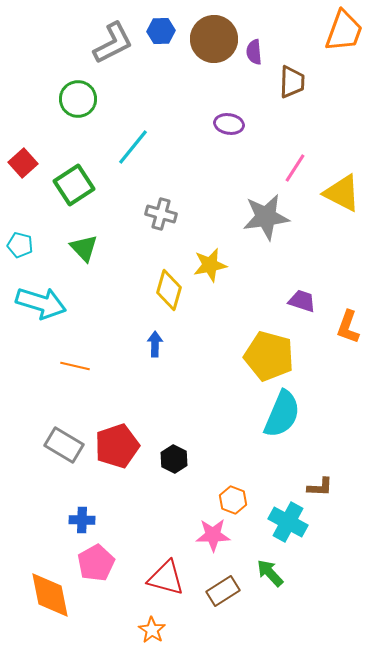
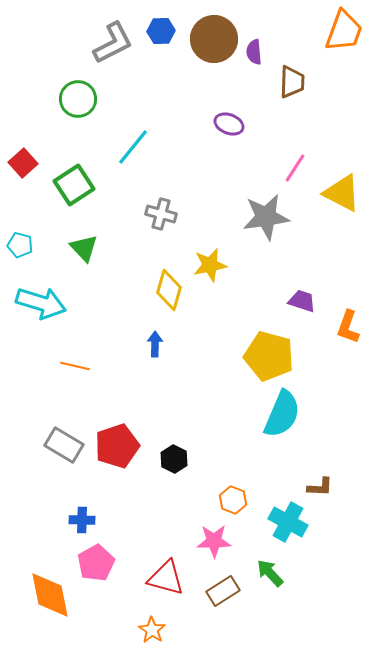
purple ellipse: rotated 12 degrees clockwise
pink star: moved 1 px right, 6 px down
